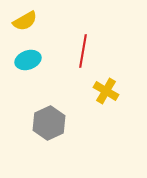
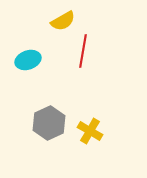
yellow semicircle: moved 38 px right
yellow cross: moved 16 px left, 40 px down
